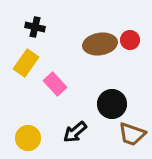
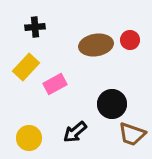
black cross: rotated 18 degrees counterclockwise
brown ellipse: moved 4 px left, 1 px down
yellow rectangle: moved 4 px down; rotated 8 degrees clockwise
pink rectangle: rotated 75 degrees counterclockwise
yellow circle: moved 1 px right
